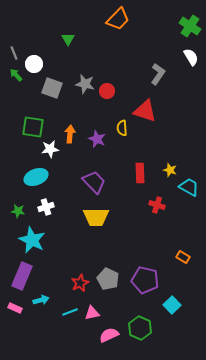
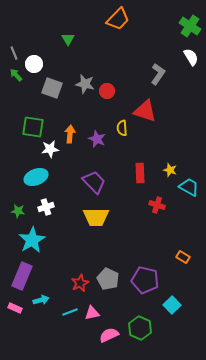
cyan star: rotated 16 degrees clockwise
